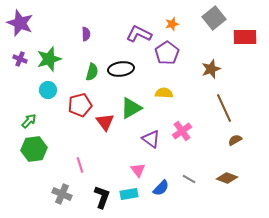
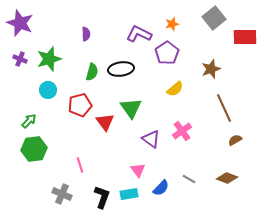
yellow semicircle: moved 11 px right, 4 px up; rotated 138 degrees clockwise
green triangle: rotated 35 degrees counterclockwise
